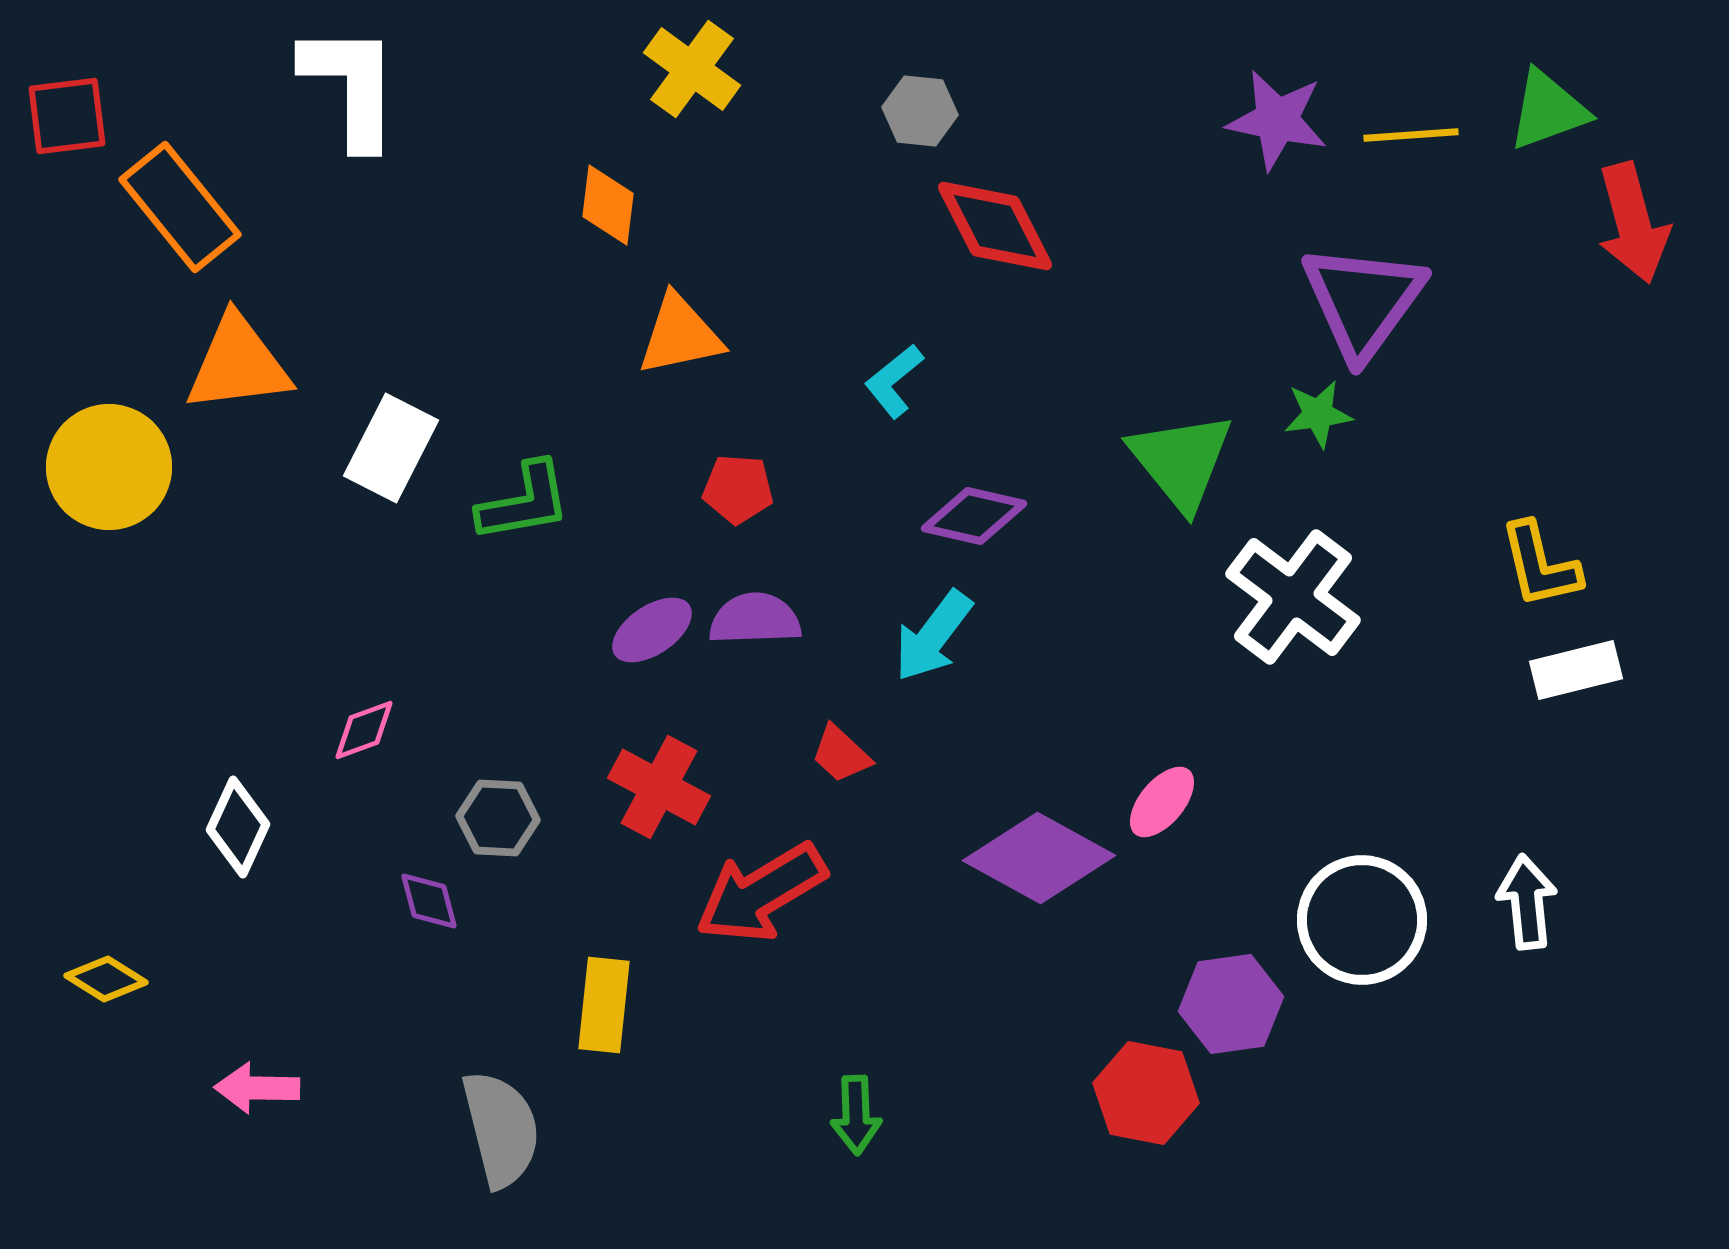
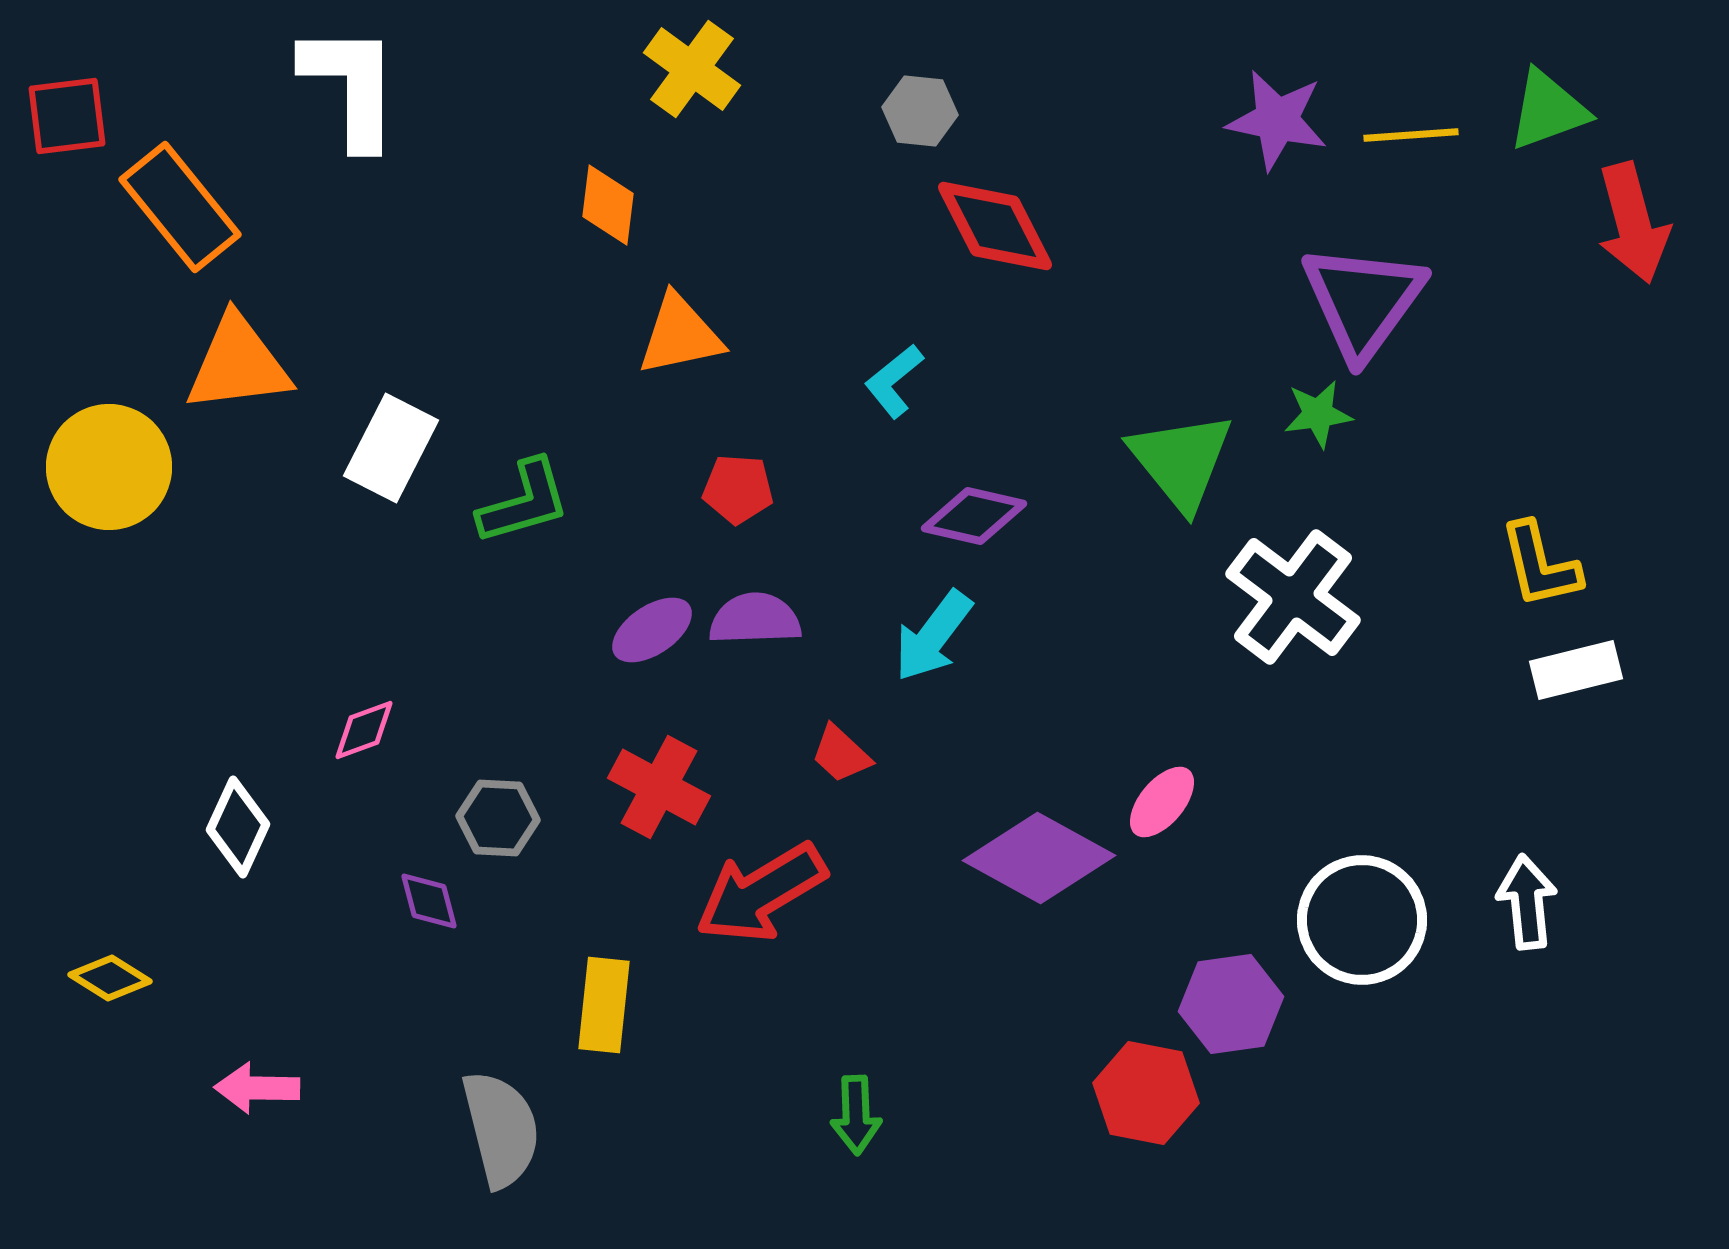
green L-shape at (524, 502): rotated 6 degrees counterclockwise
yellow diamond at (106, 979): moved 4 px right, 1 px up
